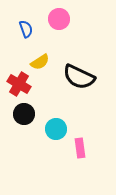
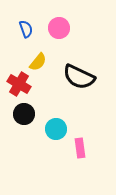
pink circle: moved 9 px down
yellow semicircle: moved 2 px left; rotated 18 degrees counterclockwise
